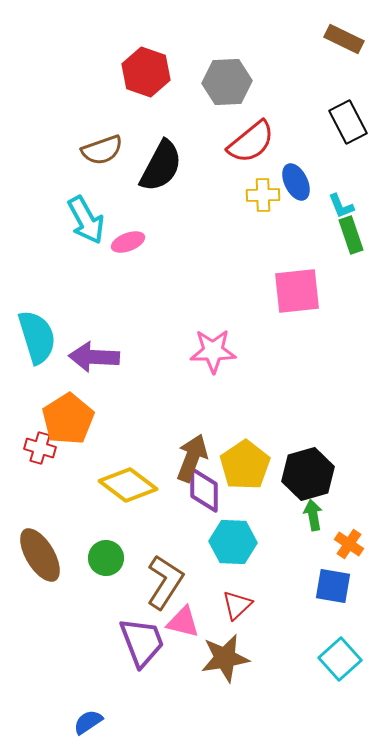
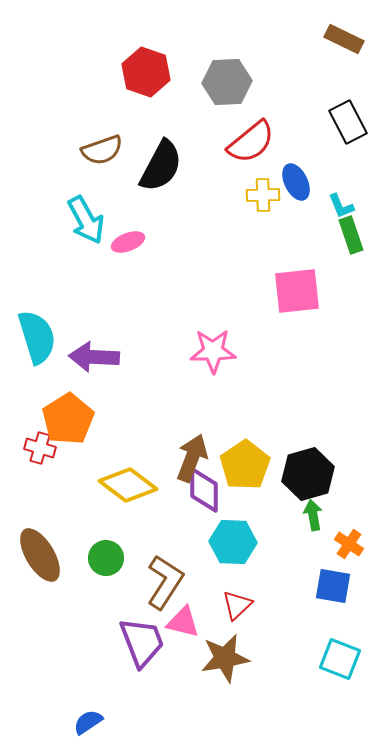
cyan square: rotated 27 degrees counterclockwise
